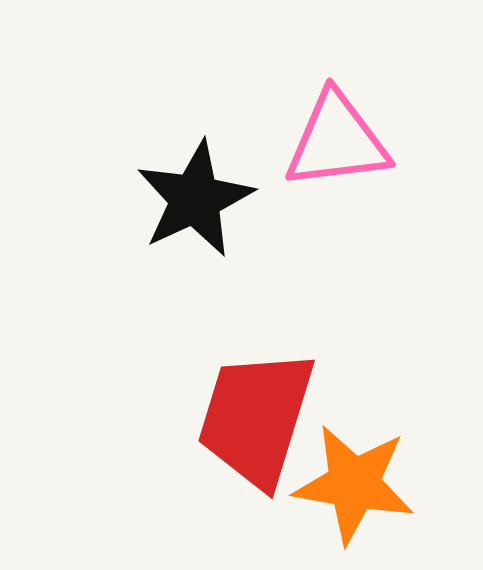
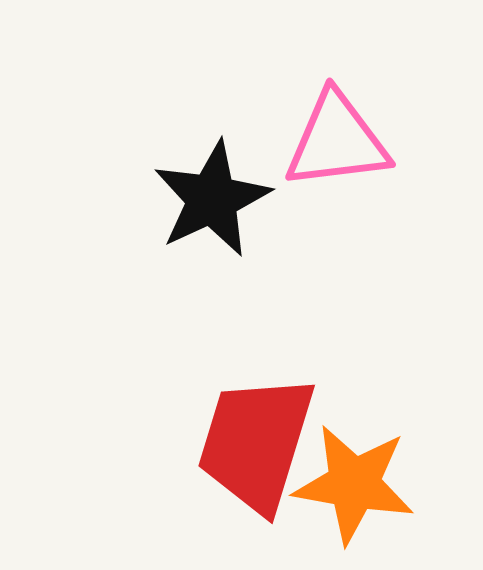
black star: moved 17 px right
red trapezoid: moved 25 px down
